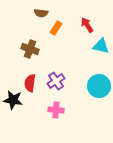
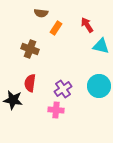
purple cross: moved 7 px right, 8 px down
